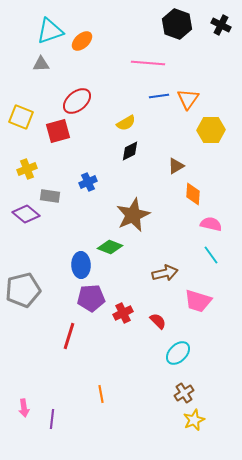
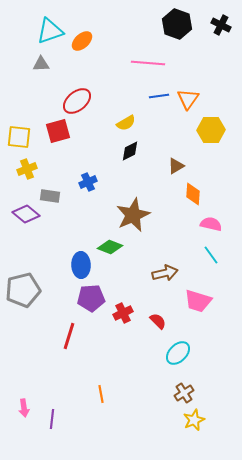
yellow square: moved 2 px left, 20 px down; rotated 15 degrees counterclockwise
